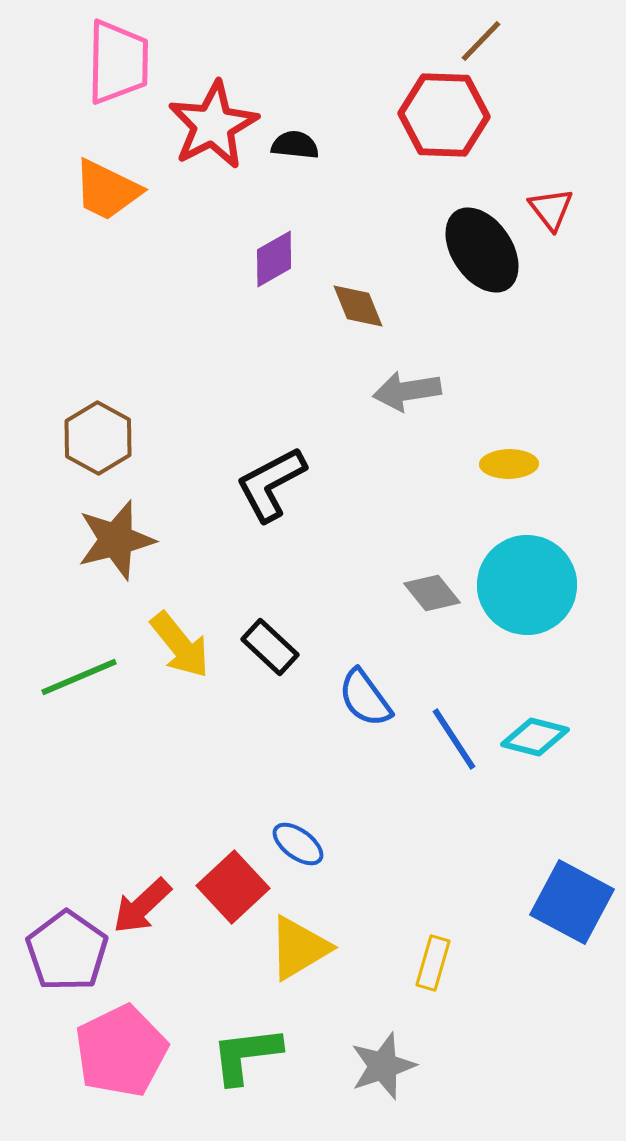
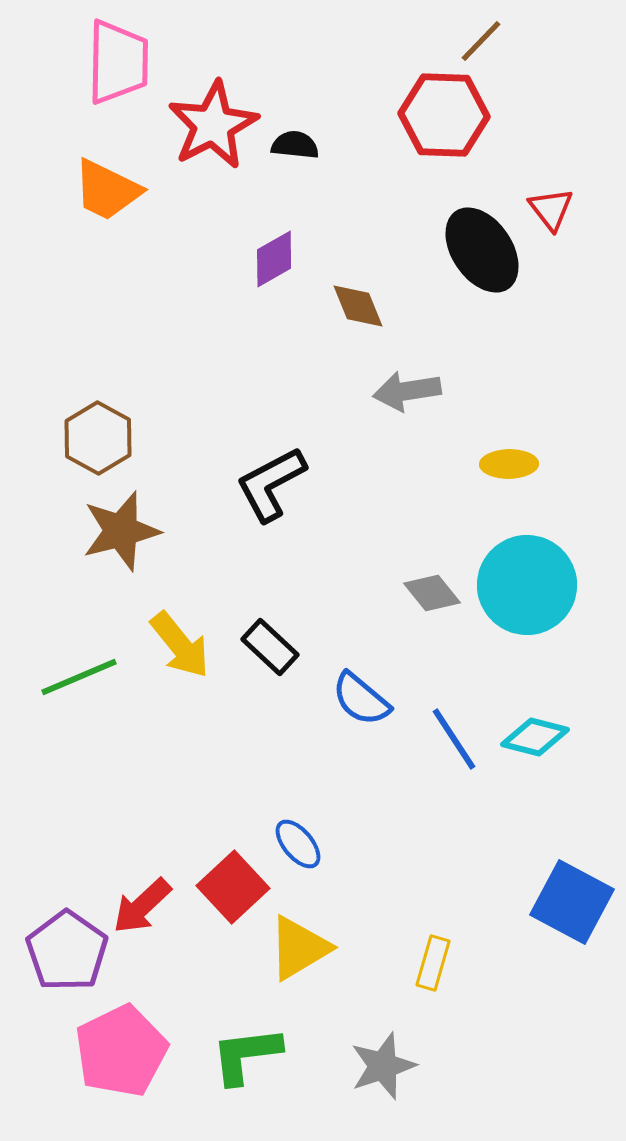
brown star: moved 5 px right, 9 px up
blue semicircle: moved 4 px left, 1 px down; rotated 14 degrees counterclockwise
blue ellipse: rotated 14 degrees clockwise
